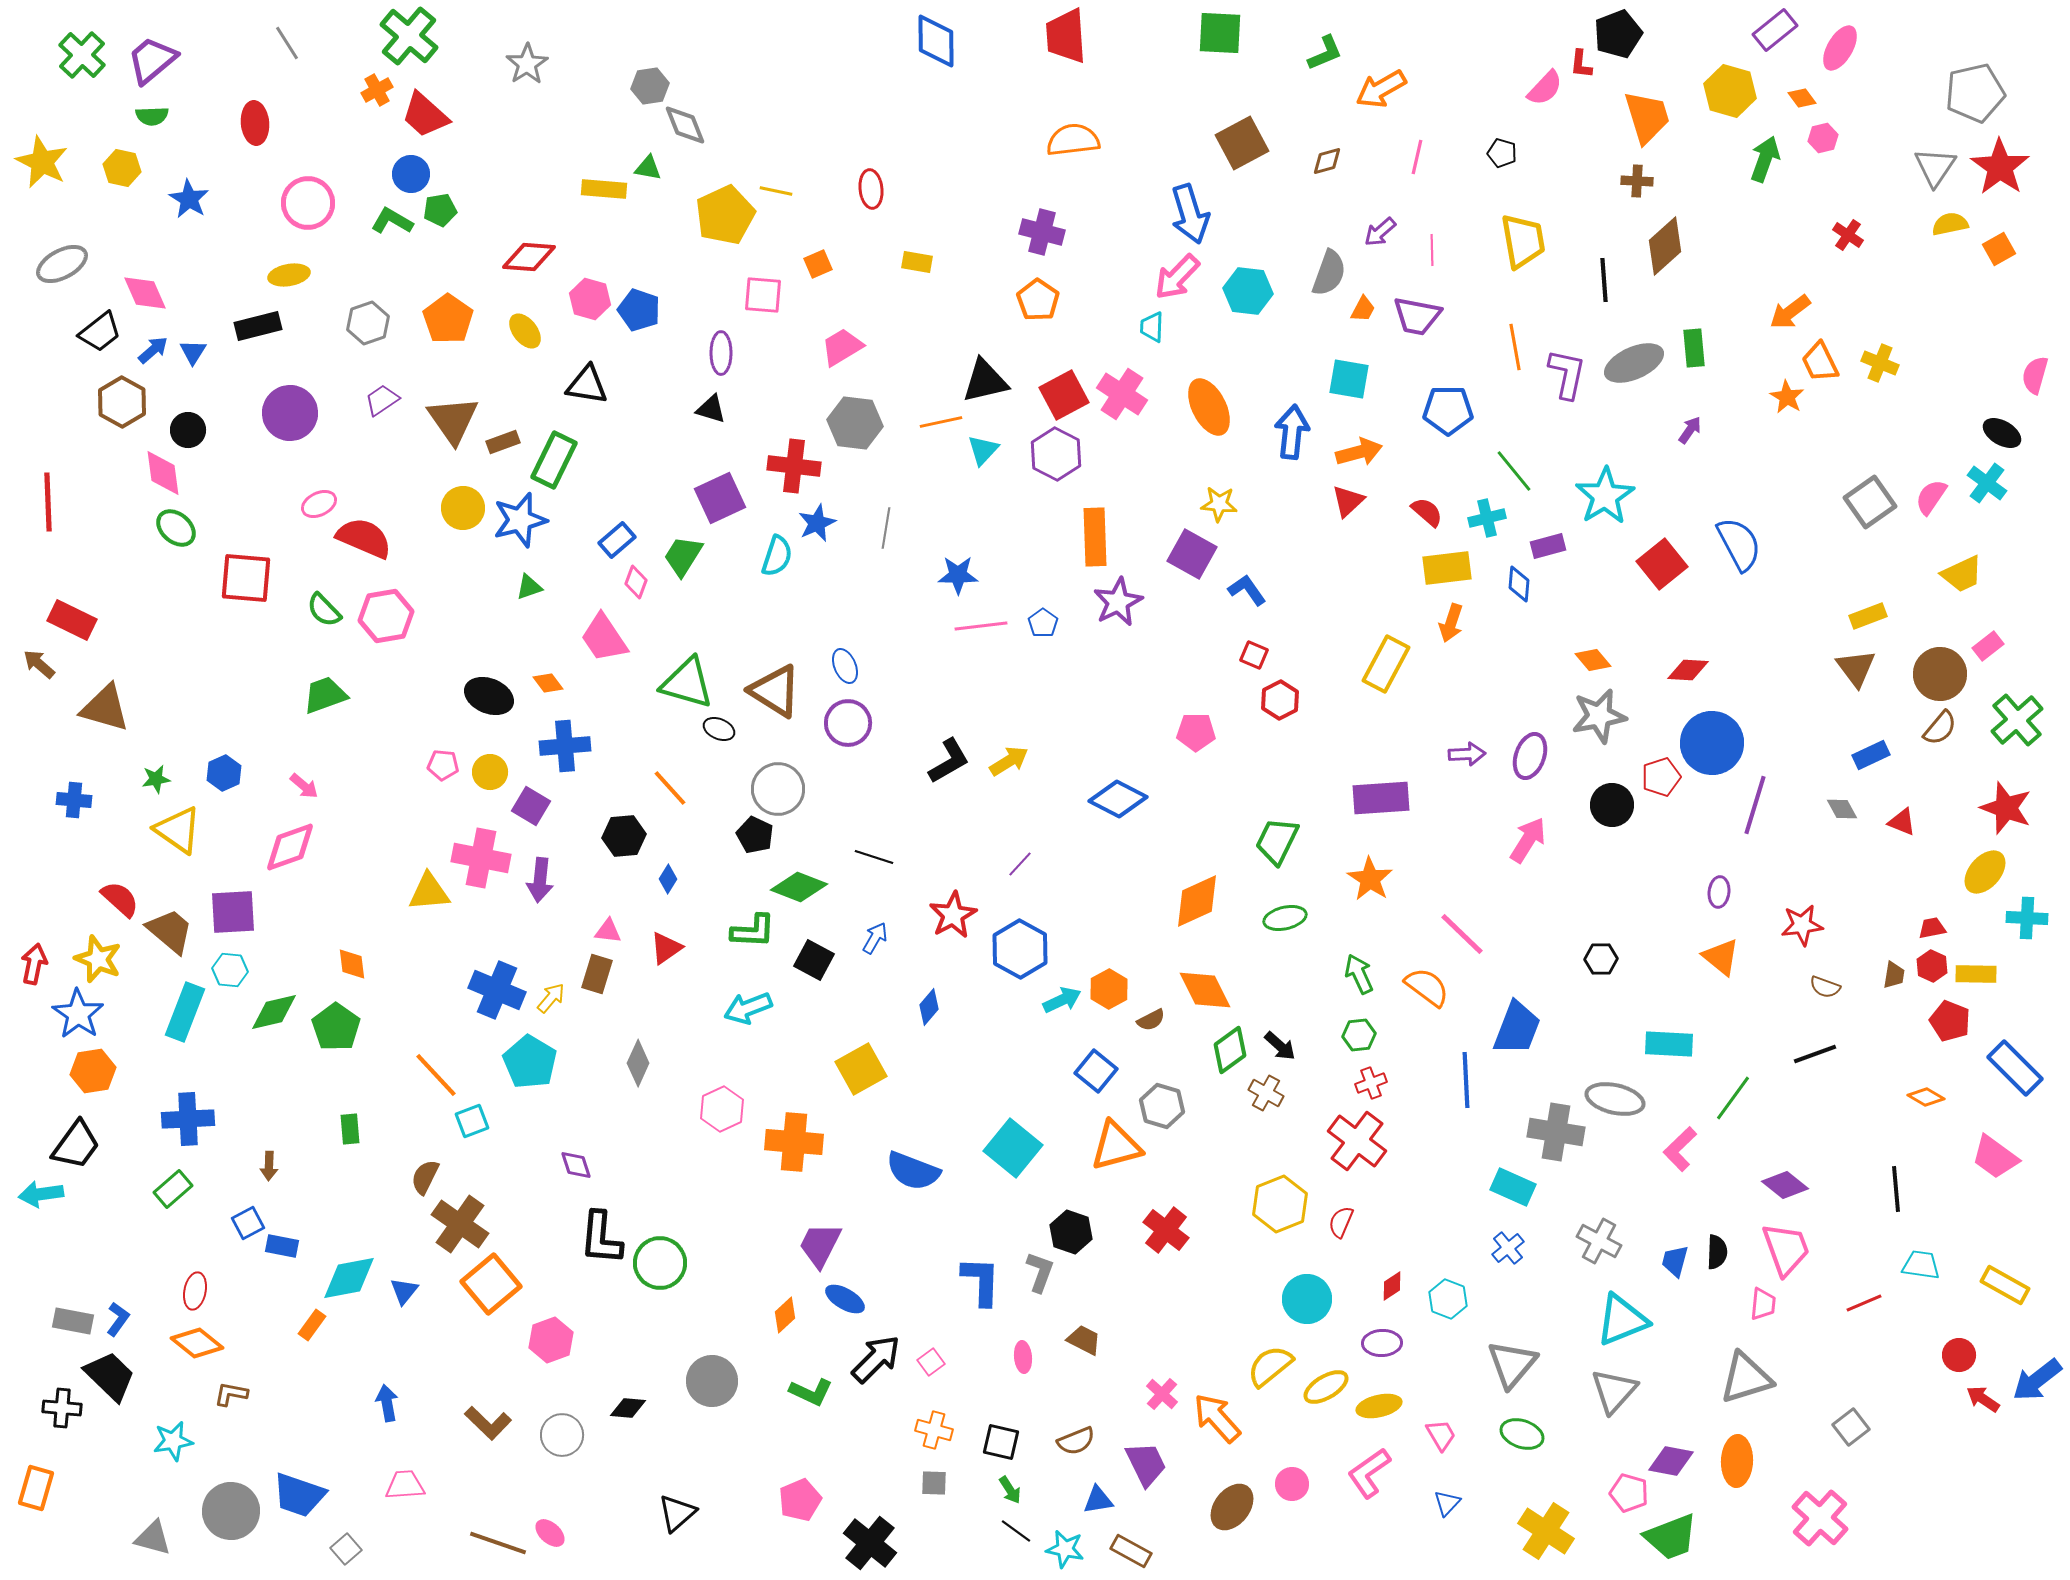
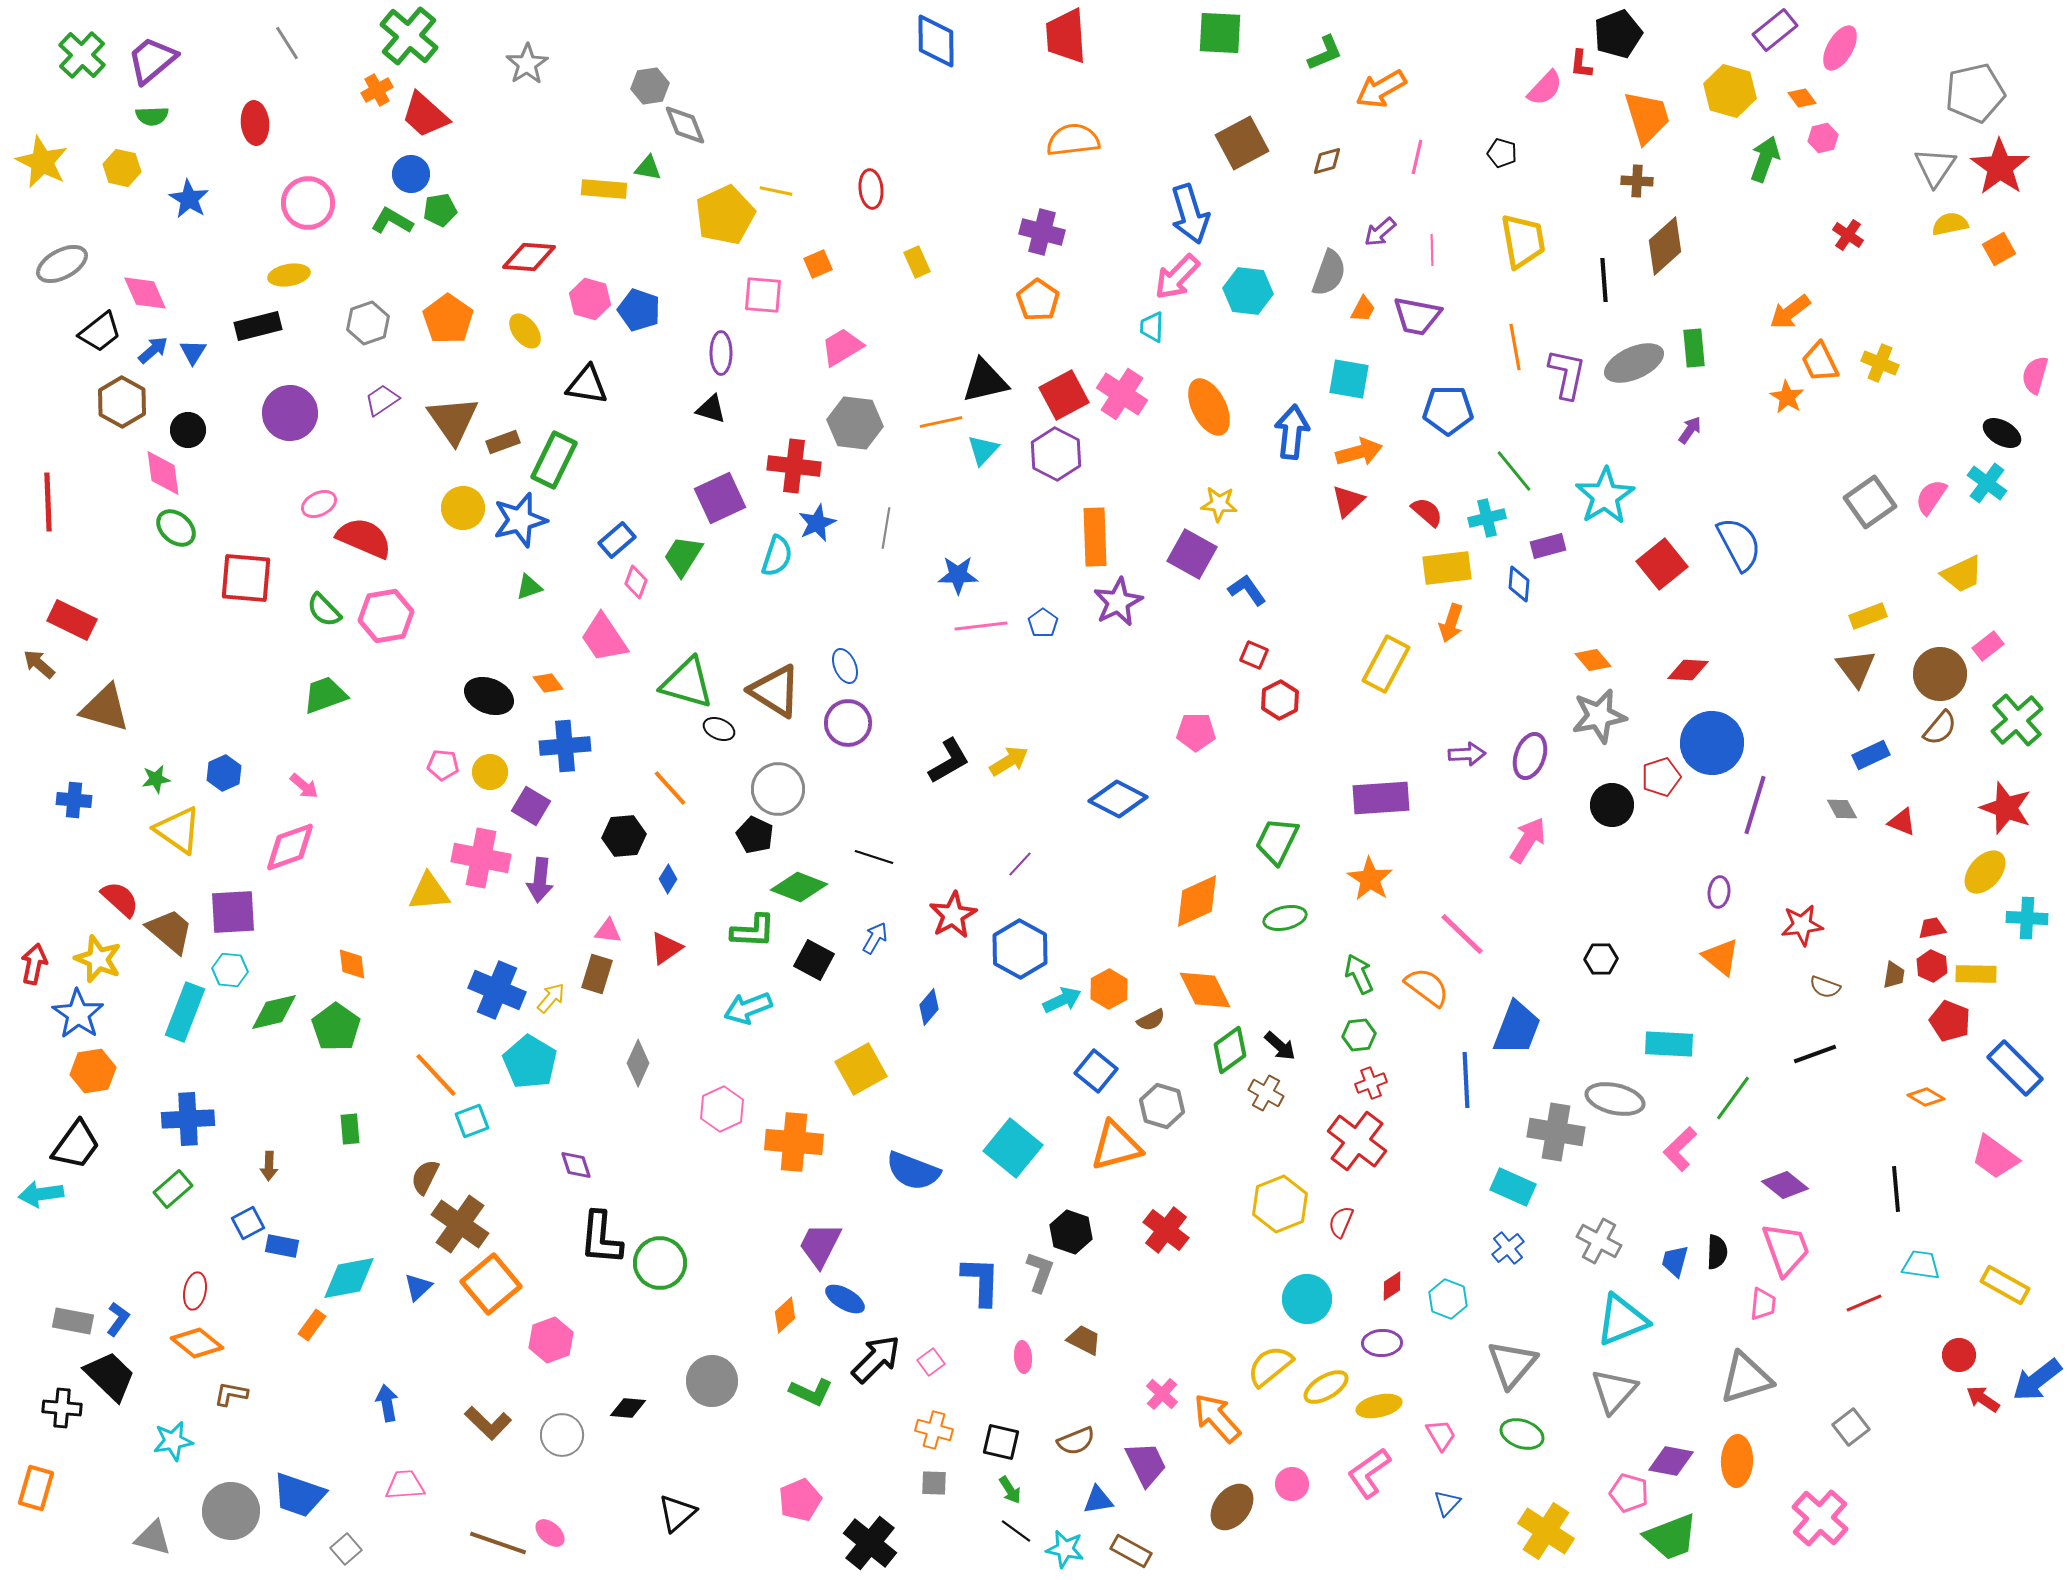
yellow rectangle at (917, 262): rotated 56 degrees clockwise
blue triangle at (404, 1291): moved 14 px right, 4 px up; rotated 8 degrees clockwise
